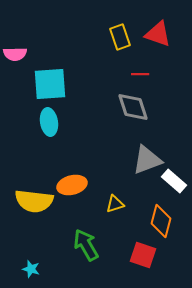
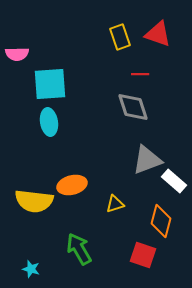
pink semicircle: moved 2 px right
green arrow: moved 7 px left, 4 px down
